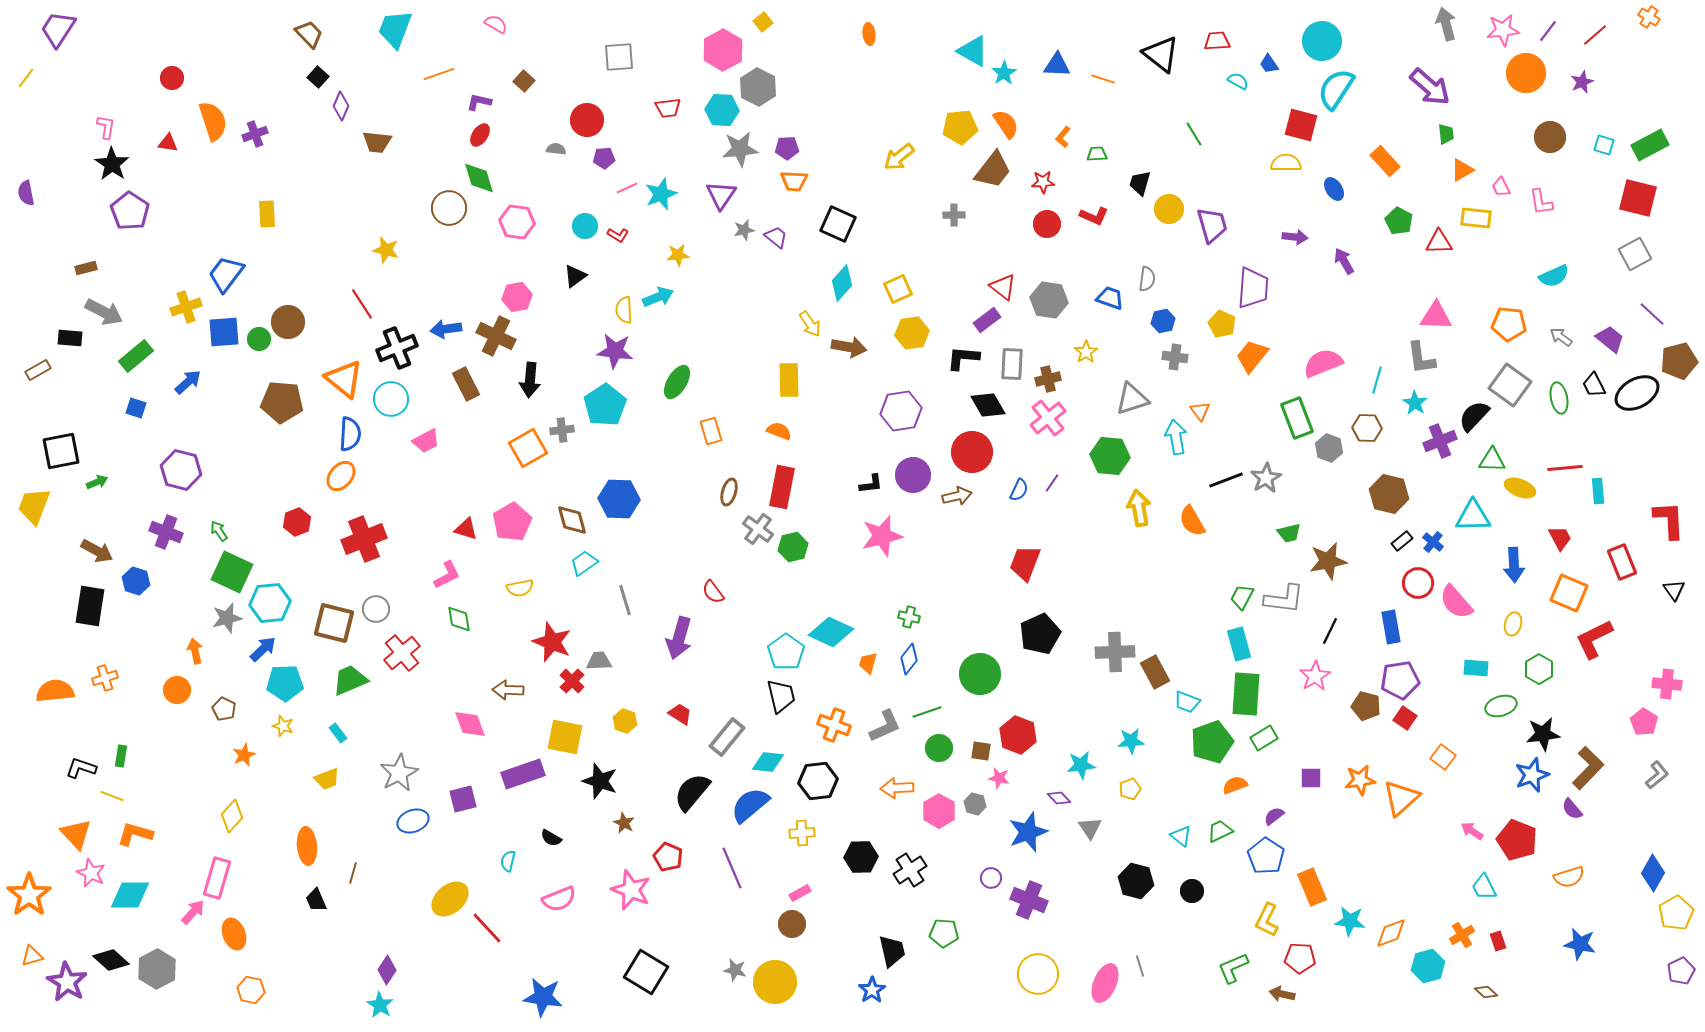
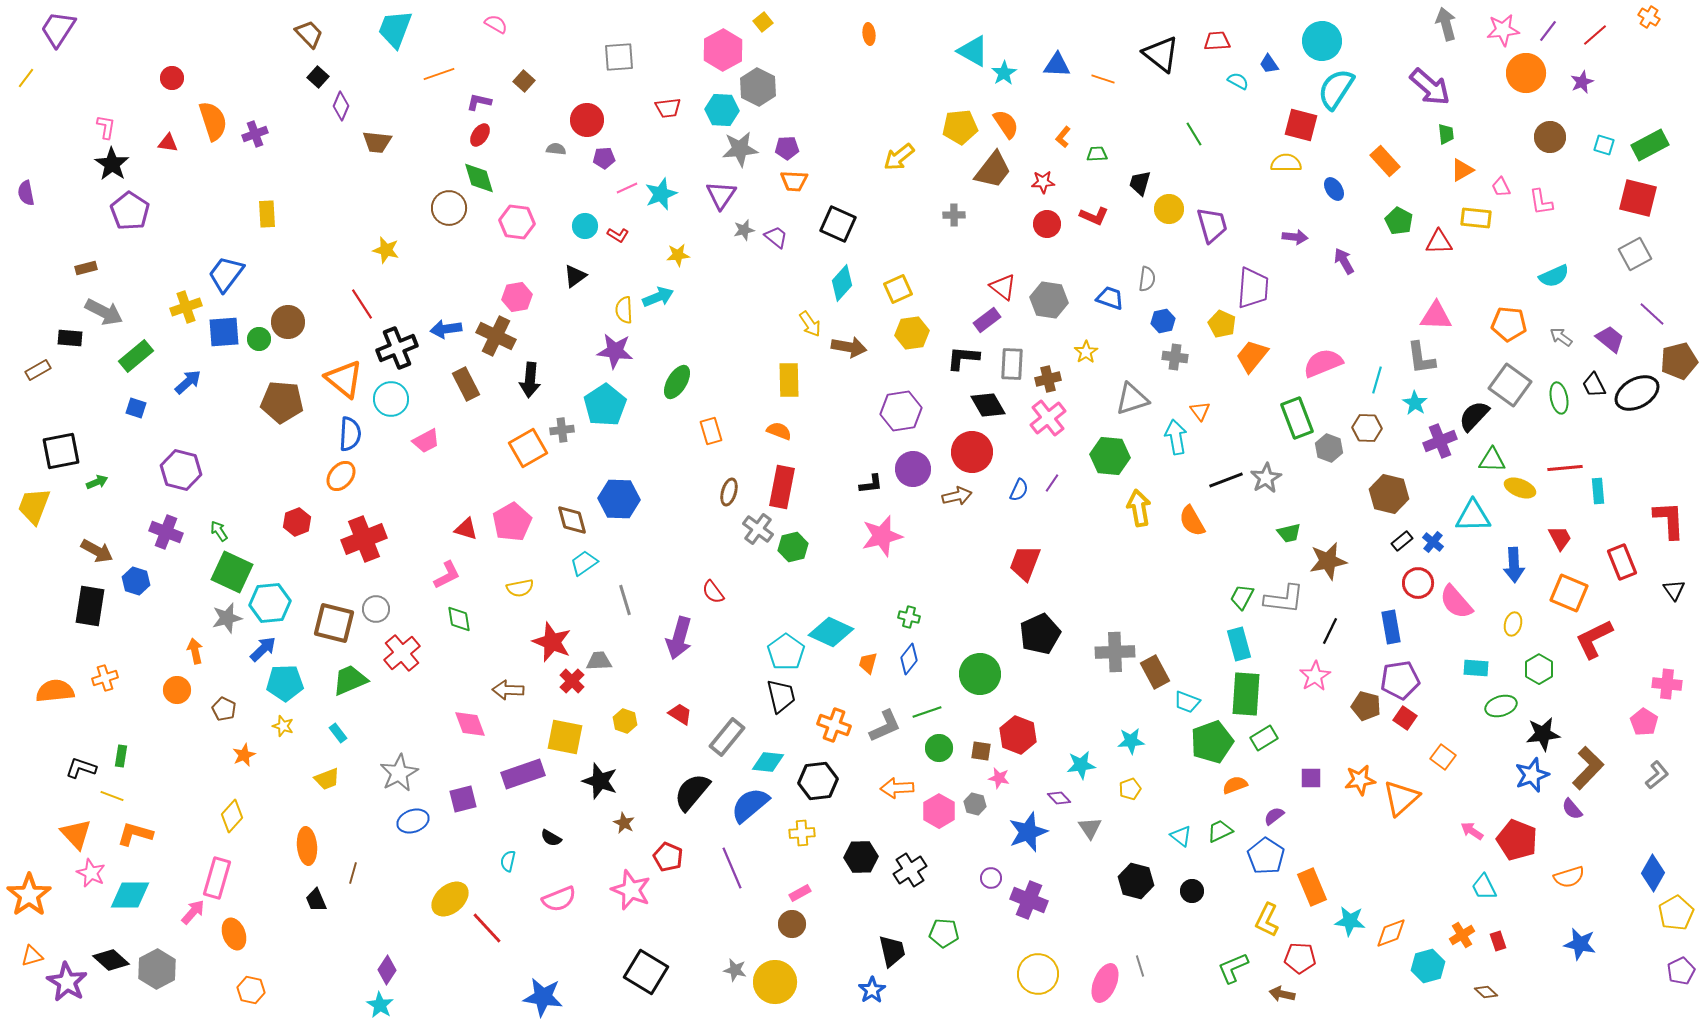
purple circle at (913, 475): moved 6 px up
